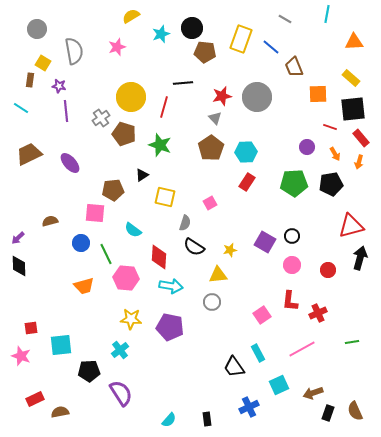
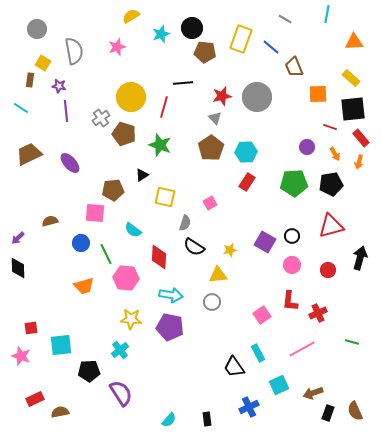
red triangle at (351, 226): moved 20 px left
black diamond at (19, 266): moved 1 px left, 2 px down
cyan arrow at (171, 286): moved 9 px down
green line at (352, 342): rotated 24 degrees clockwise
